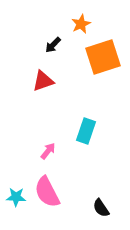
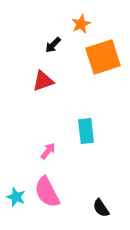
cyan rectangle: rotated 25 degrees counterclockwise
cyan star: rotated 18 degrees clockwise
